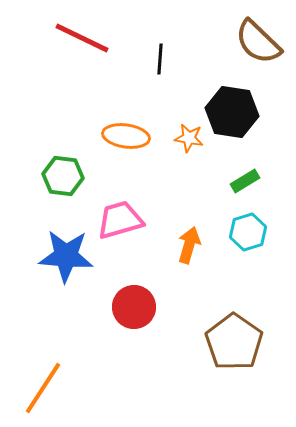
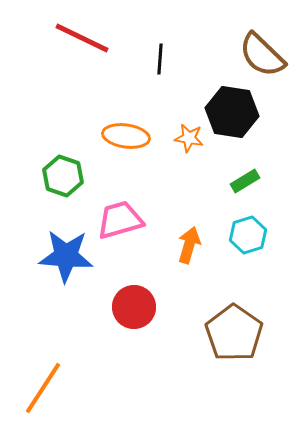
brown semicircle: moved 4 px right, 13 px down
green hexagon: rotated 12 degrees clockwise
cyan hexagon: moved 3 px down
brown pentagon: moved 9 px up
